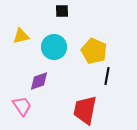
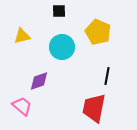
black square: moved 3 px left
yellow triangle: moved 1 px right
cyan circle: moved 8 px right
yellow pentagon: moved 4 px right, 19 px up
pink trapezoid: rotated 15 degrees counterclockwise
red trapezoid: moved 9 px right, 2 px up
